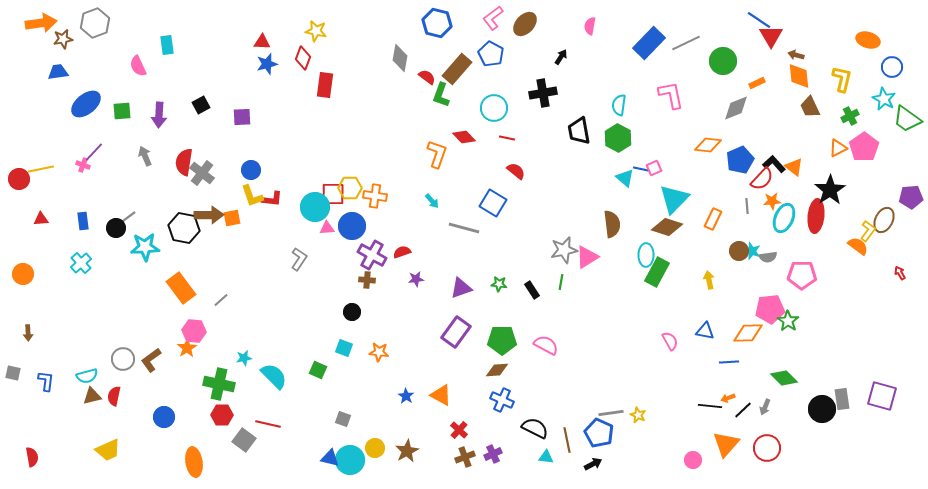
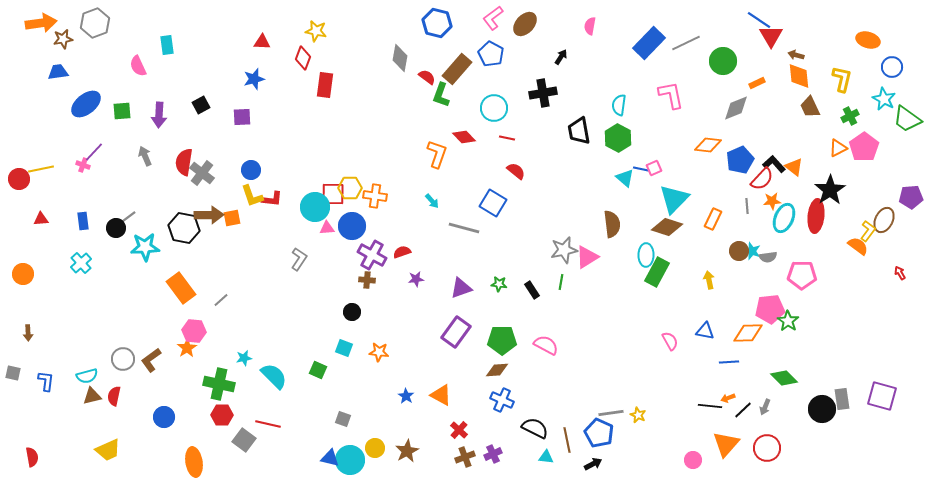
blue star at (267, 64): moved 13 px left, 15 px down
